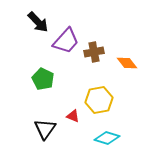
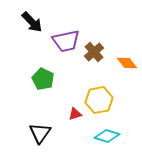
black arrow: moved 6 px left
purple trapezoid: rotated 36 degrees clockwise
brown cross: rotated 30 degrees counterclockwise
red triangle: moved 2 px right, 2 px up; rotated 40 degrees counterclockwise
black triangle: moved 5 px left, 4 px down
cyan diamond: moved 2 px up
